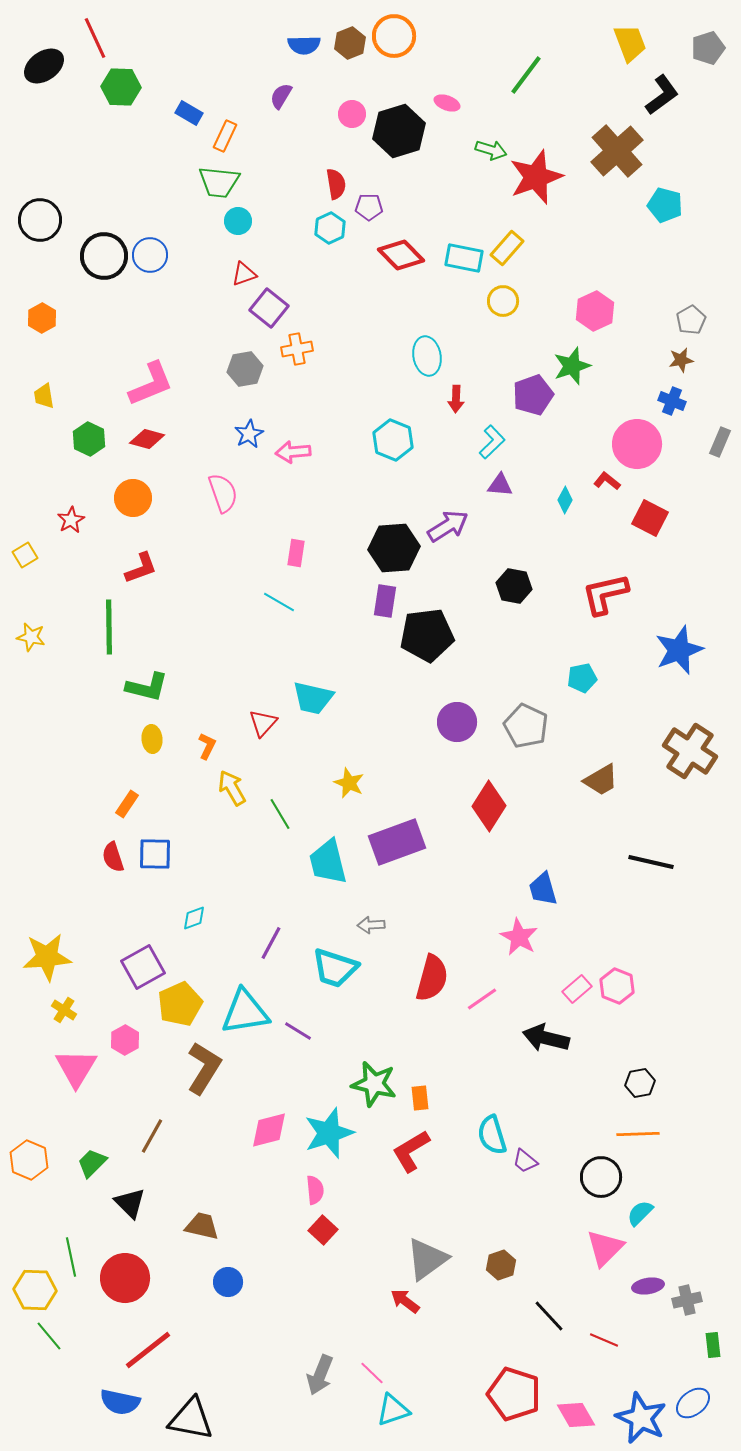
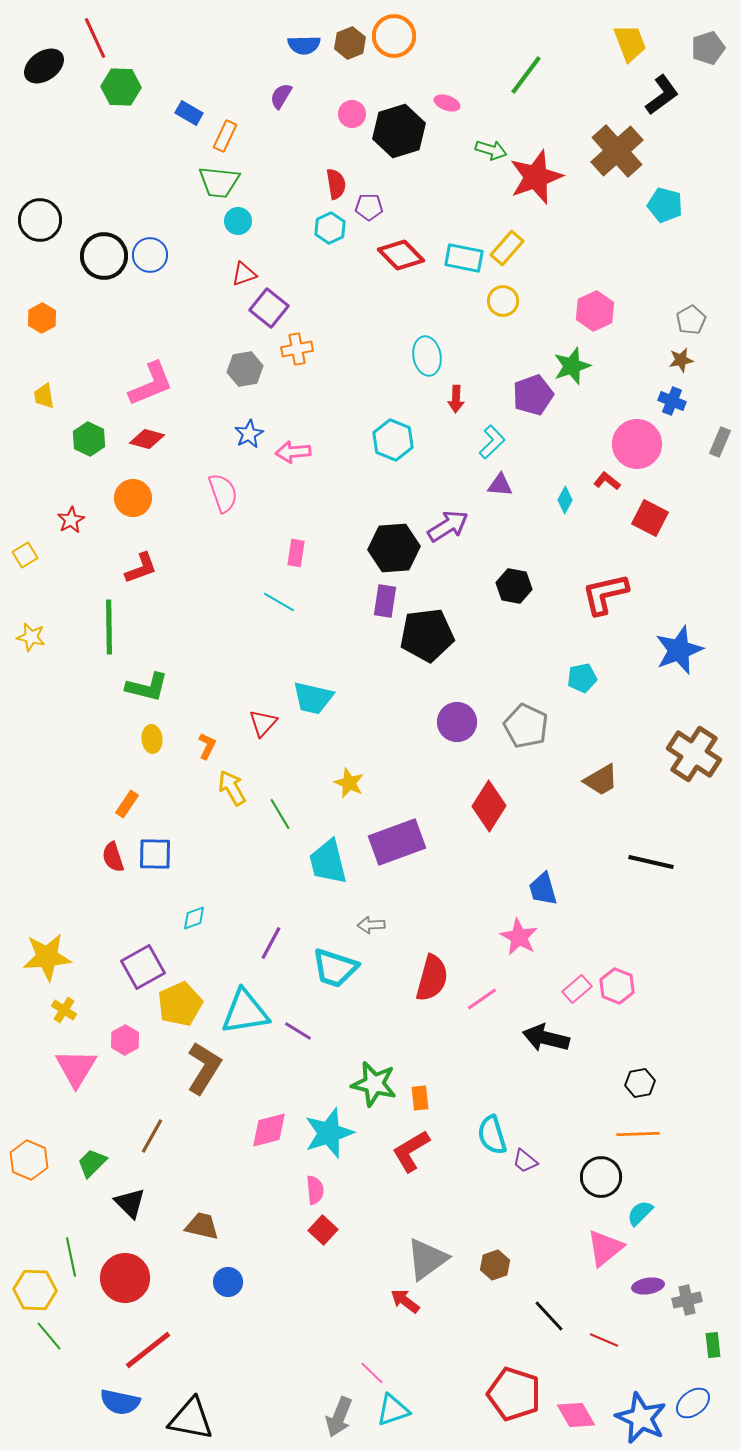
brown cross at (690, 751): moved 4 px right, 3 px down
pink triangle at (605, 1248): rotated 6 degrees clockwise
brown hexagon at (501, 1265): moved 6 px left
gray arrow at (320, 1375): moved 19 px right, 42 px down
